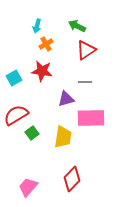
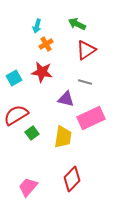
green arrow: moved 2 px up
red star: moved 1 px down
gray line: rotated 16 degrees clockwise
purple triangle: rotated 30 degrees clockwise
pink rectangle: rotated 24 degrees counterclockwise
